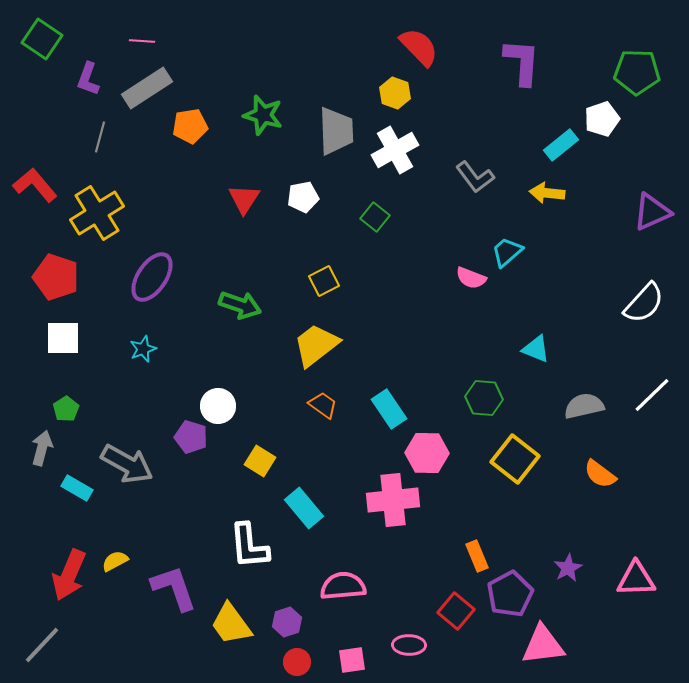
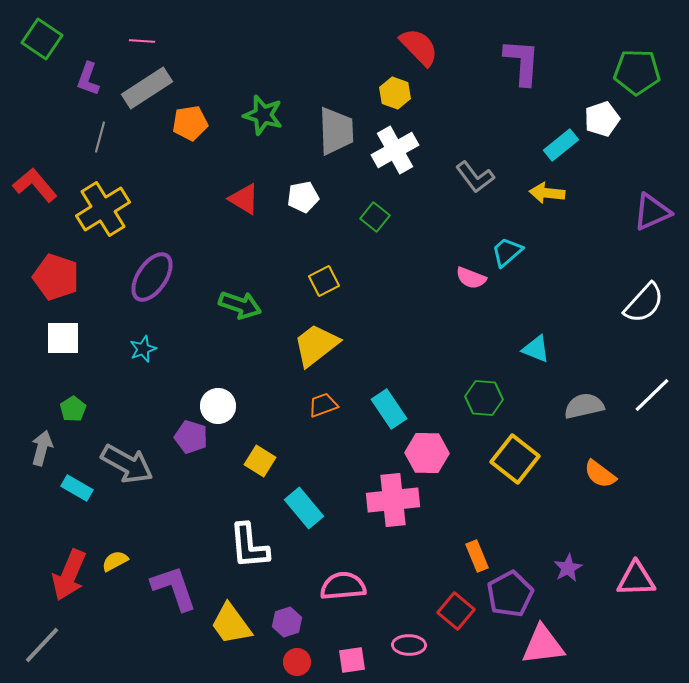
orange pentagon at (190, 126): moved 3 px up
red triangle at (244, 199): rotated 32 degrees counterclockwise
yellow cross at (97, 213): moved 6 px right, 4 px up
orange trapezoid at (323, 405): rotated 56 degrees counterclockwise
green pentagon at (66, 409): moved 7 px right
